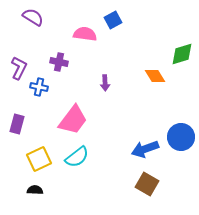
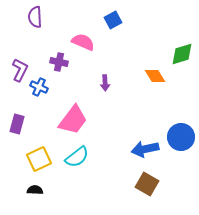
purple semicircle: moved 2 px right; rotated 125 degrees counterclockwise
pink semicircle: moved 2 px left, 8 px down; rotated 15 degrees clockwise
purple L-shape: moved 1 px right, 2 px down
blue cross: rotated 12 degrees clockwise
blue arrow: rotated 8 degrees clockwise
